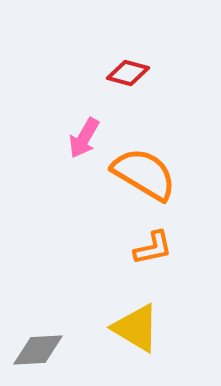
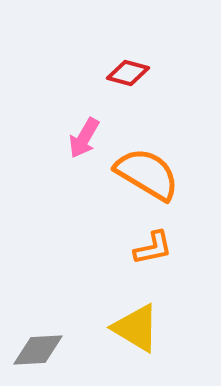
orange semicircle: moved 3 px right
